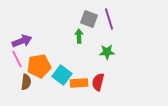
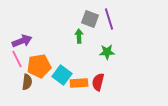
gray square: moved 1 px right
brown semicircle: moved 1 px right
